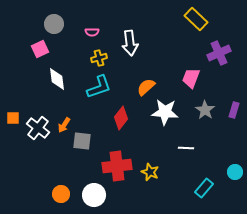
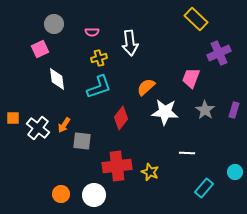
white line: moved 1 px right, 5 px down
